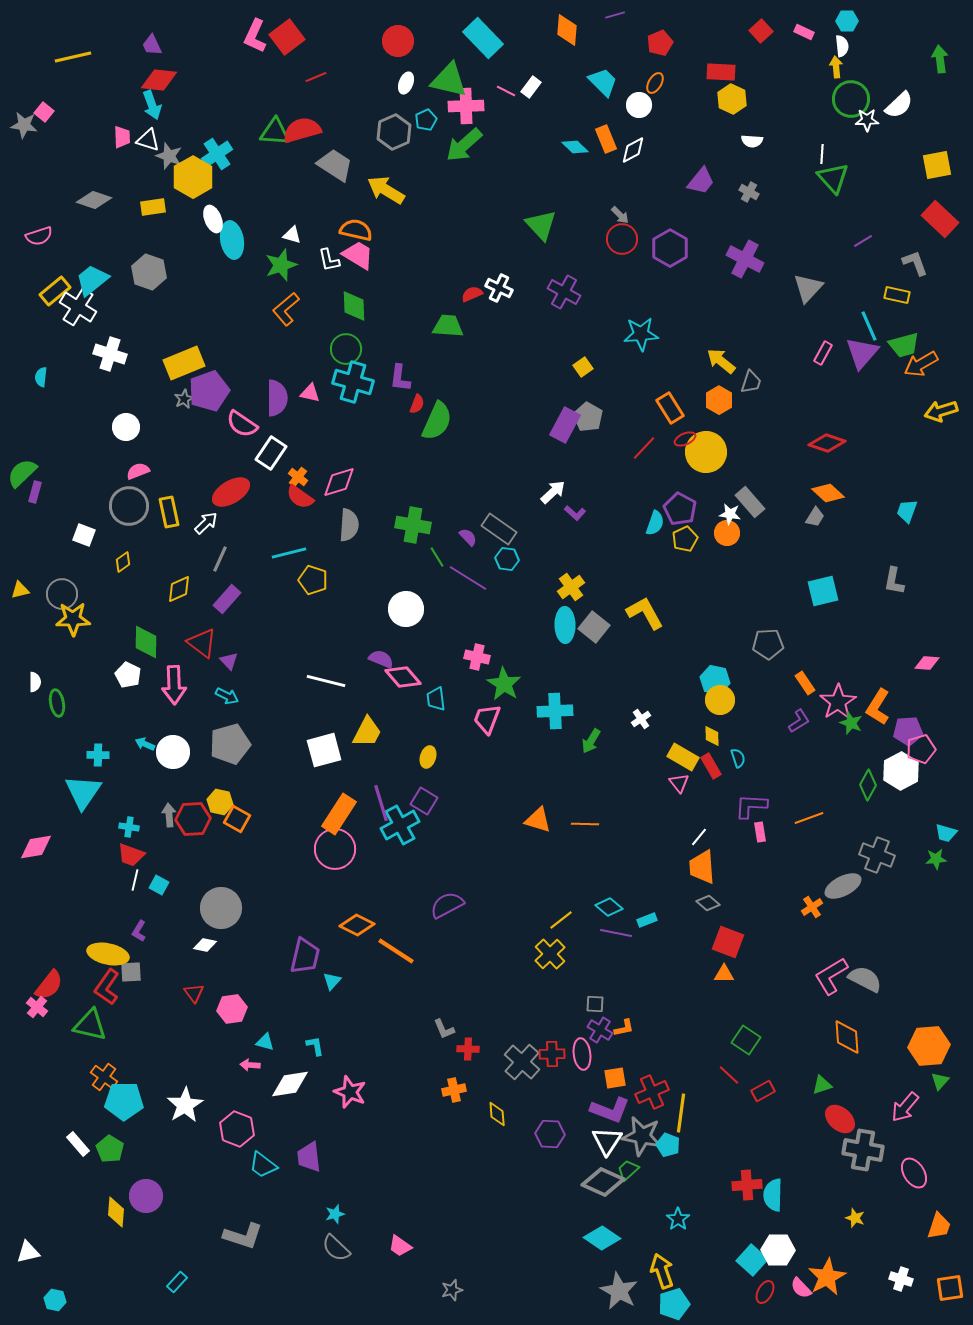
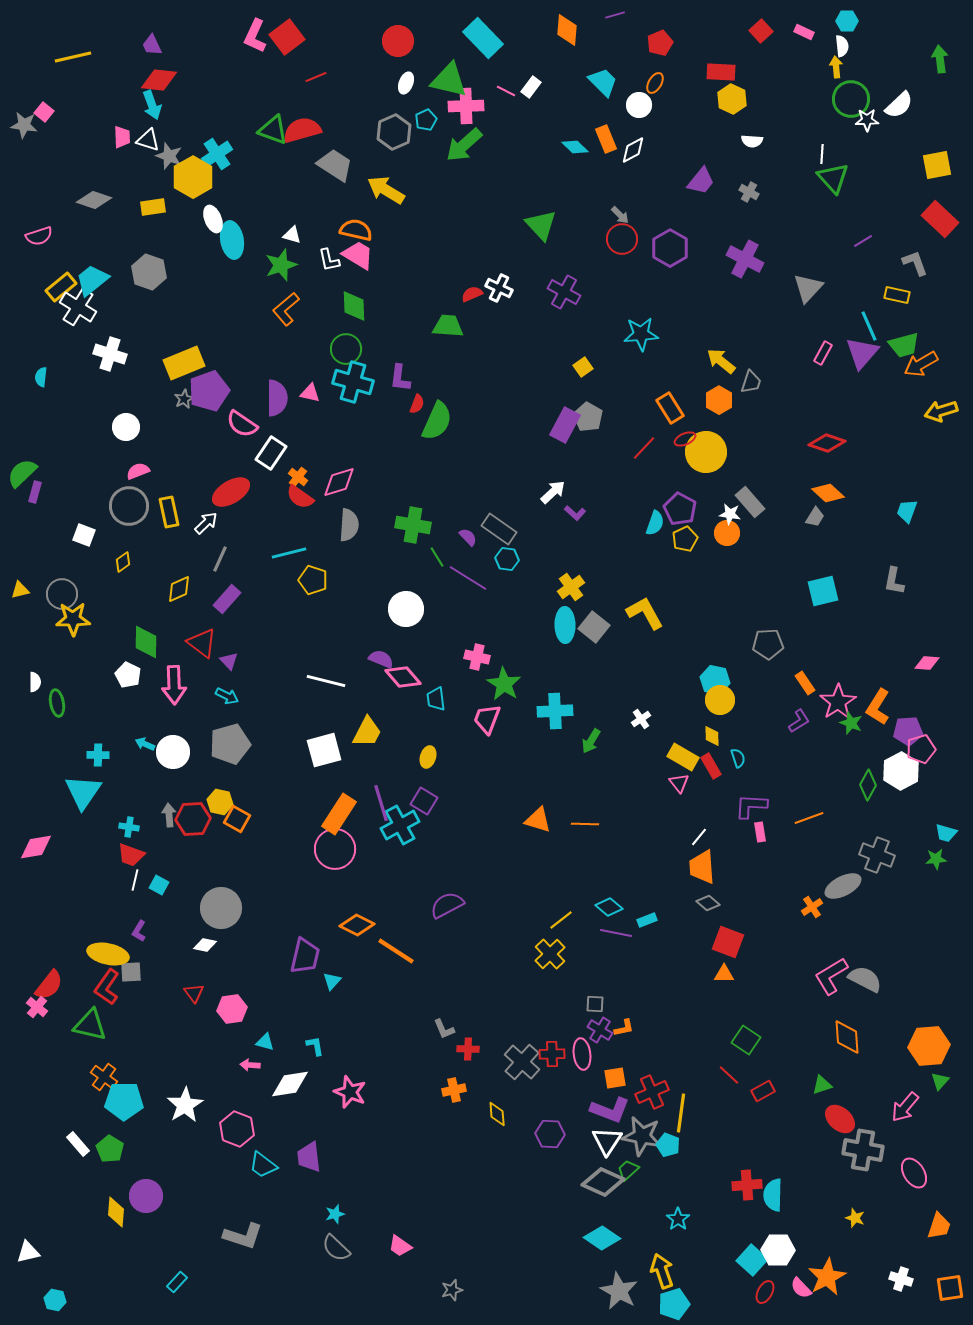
green triangle at (275, 132): moved 2 px left, 2 px up; rotated 16 degrees clockwise
yellow rectangle at (55, 291): moved 6 px right, 4 px up
